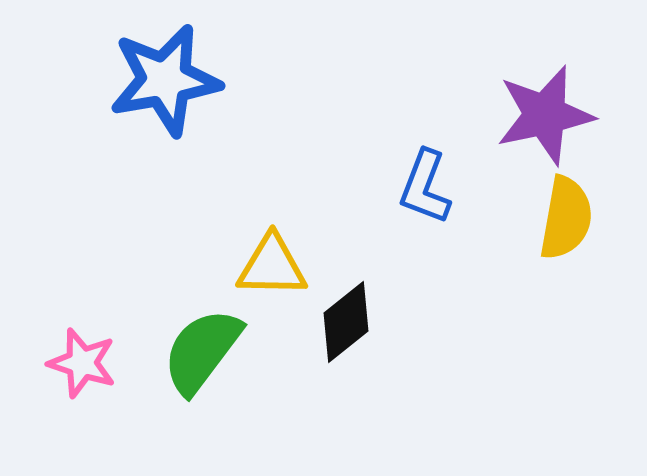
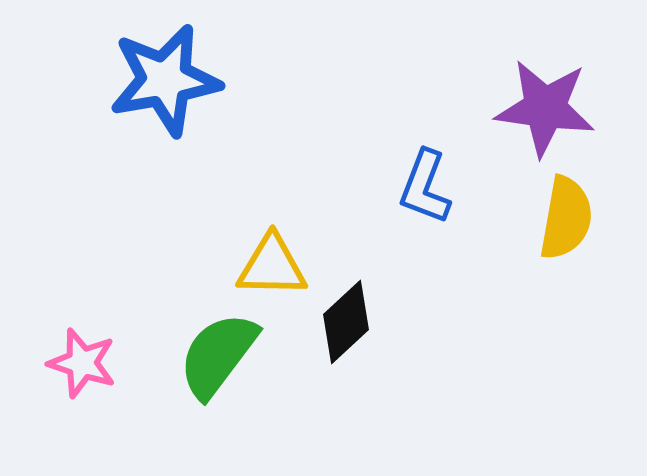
purple star: moved 7 px up; rotated 20 degrees clockwise
black diamond: rotated 4 degrees counterclockwise
green semicircle: moved 16 px right, 4 px down
